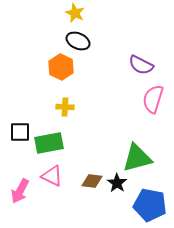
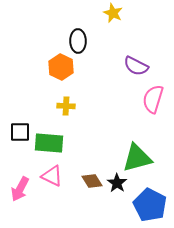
yellow star: moved 38 px right
black ellipse: rotated 65 degrees clockwise
purple semicircle: moved 5 px left, 1 px down
yellow cross: moved 1 px right, 1 px up
green rectangle: rotated 16 degrees clockwise
brown diamond: rotated 50 degrees clockwise
pink arrow: moved 2 px up
blue pentagon: rotated 16 degrees clockwise
